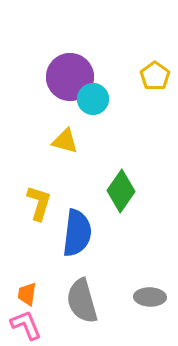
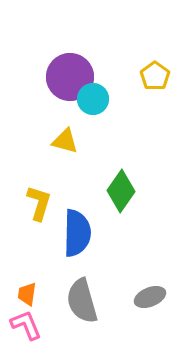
blue semicircle: rotated 6 degrees counterclockwise
gray ellipse: rotated 24 degrees counterclockwise
